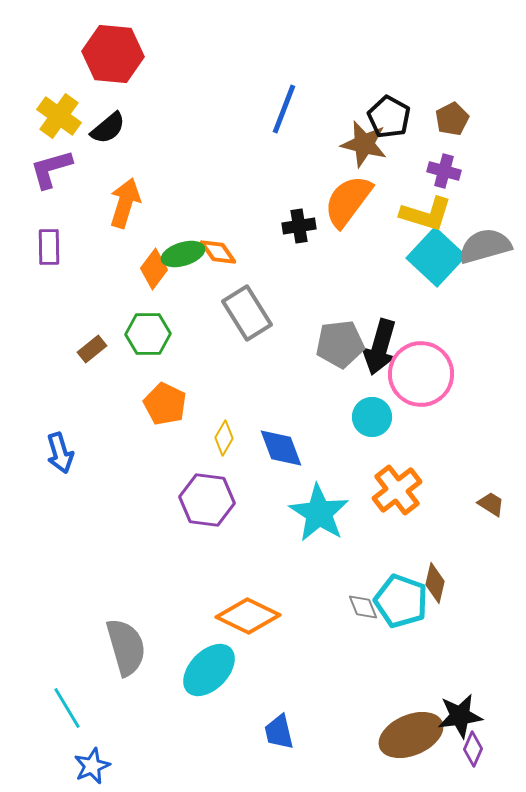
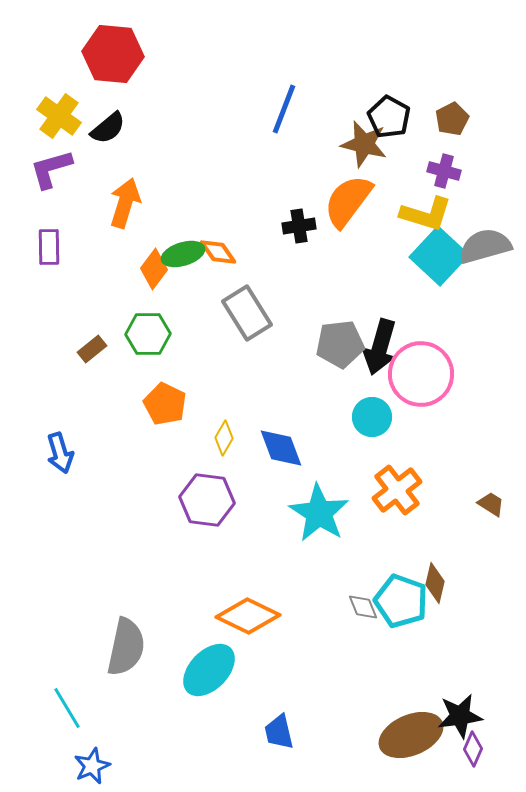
cyan square at (436, 257): moved 3 px right, 1 px up
gray semicircle at (126, 647): rotated 28 degrees clockwise
